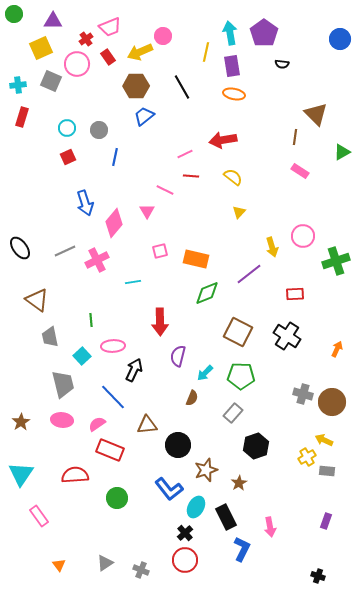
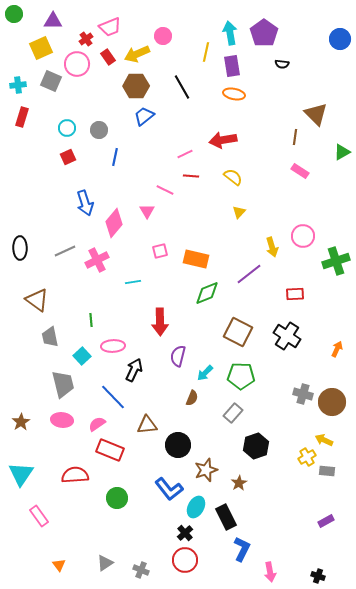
yellow arrow at (140, 52): moved 3 px left, 2 px down
black ellipse at (20, 248): rotated 35 degrees clockwise
purple rectangle at (326, 521): rotated 42 degrees clockwise
pink arrow at (270, 527): moved 45 px down
